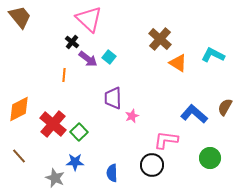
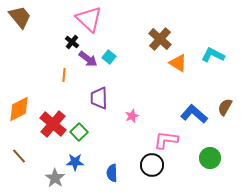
purple trapezoid: moved 14 px left
gray star: rotated 12 degrees clockwise
